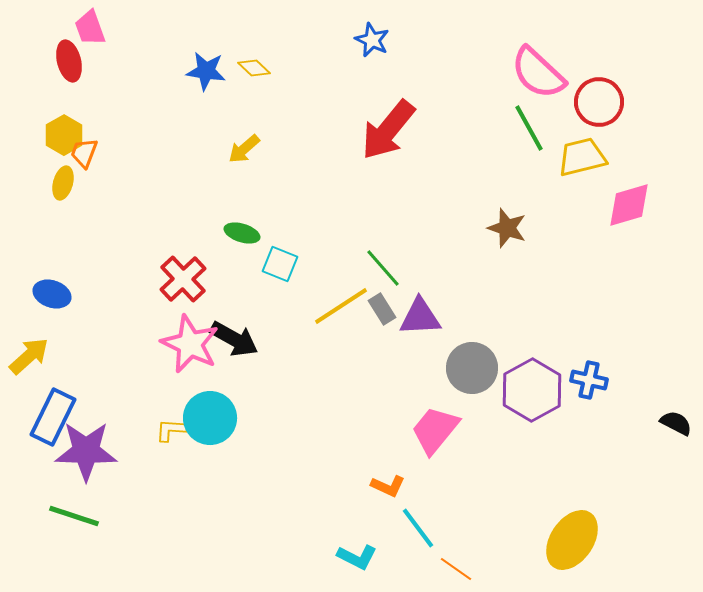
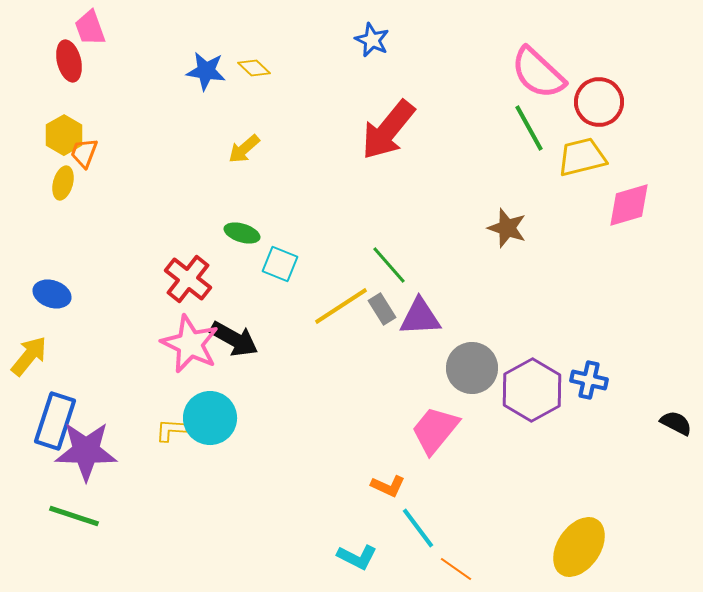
green line at (383, 268): moved 6 px right, 3 px up
red cross at (183, 279): moved 5 px right; rotated 9 degrees counterclockwise
yellow arrow at (29, 356): rotated 9 degrees counterclockwise
blue rectangle at (53, 417): moved 2 px right, 4 px down; rotated 8 degrees counterclockwise
yellow ellipse at (572, 540): moved 7 px right, 7 px down
